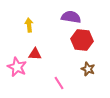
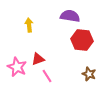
purple semicircle: moved 1 px left, 1 px up
red triangle: moved 3 px right, 5 px down; rotated 24 degrees counterclockwise
brown star: moved 1 px right, 5 px down
pink line: moved 12 px left, 7 px up
